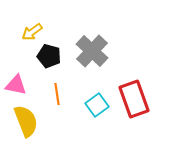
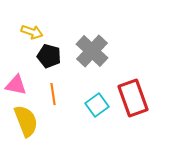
yellow arrow: rotated 125 degrees counterclockwise
orange line: moved 4 px left
red rectangle: moved 1 px left, 1 px up
